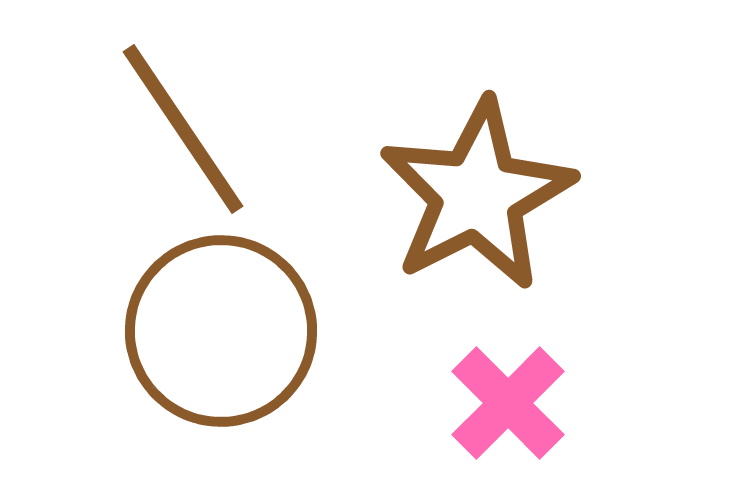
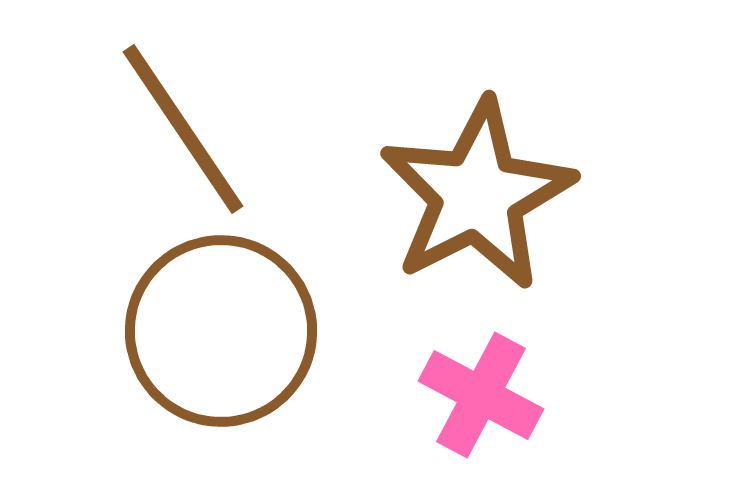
pink cross: moved 27 px left, 8 px up; rotated 17 degrees counterclockwise
